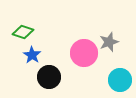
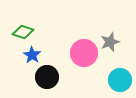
gray star: moved 1 px right
black circle: moved 2 px left
